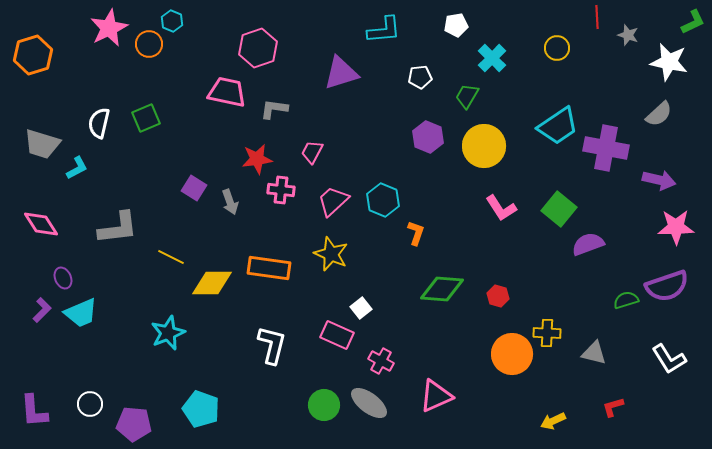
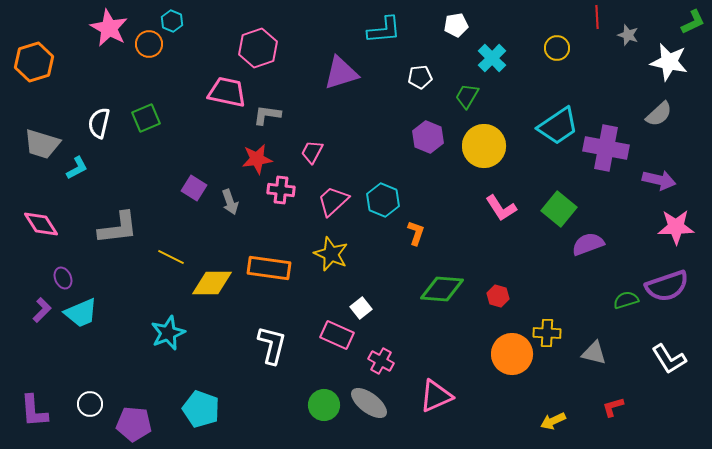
pink star at (109, 28): rotated 18 degrees counterclockwise
orange hexagon at (33, 55): moved 1 px right, 7 px down
gray L-shape at (274, 109): moved 7 px left, 6 px down
